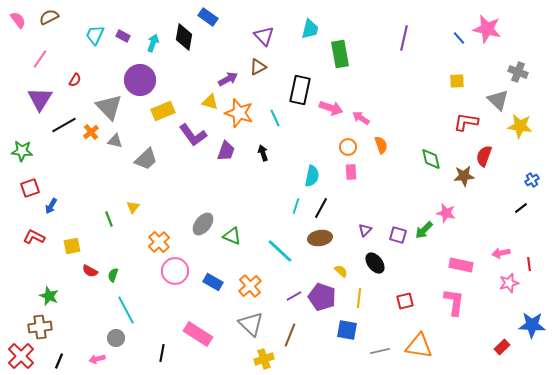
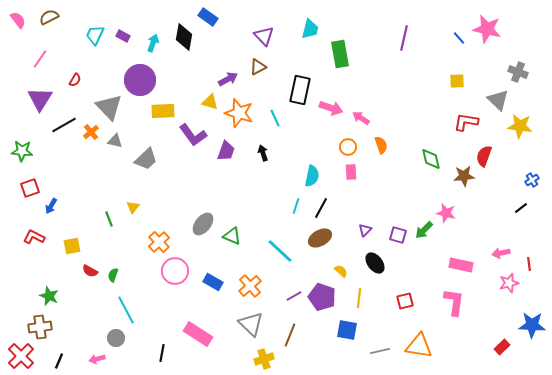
yellow rectangle at (163, 111): rotated 20 degrees clockwise
brown ellipse at (320, 238): rotated 20 degrees counterclockwise
